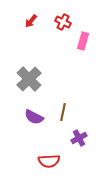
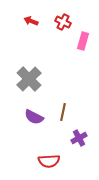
red arrow: rotated 72 degrees clockwise
